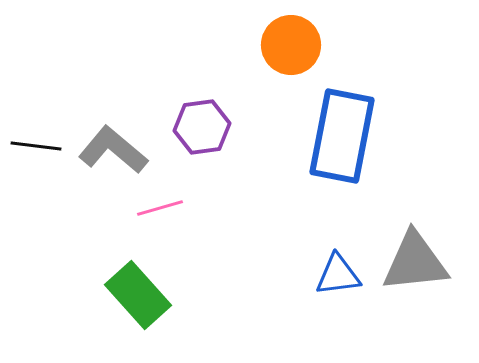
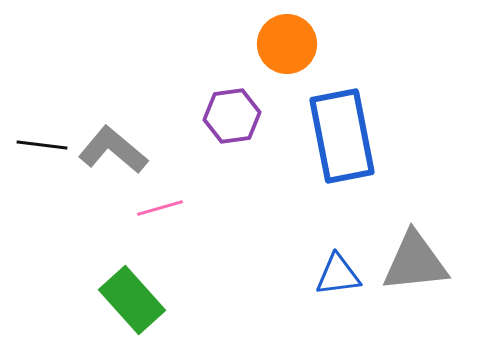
orange circle: moved 4 px left, 1 px up
purple hexagon: moved 30 px right, 11 px up
blue rectangle: rotated 22 degrees counterclockwise
black line: moved 6 px right, 1 px up
green rectangle: moved 6 px left, 5 px down
